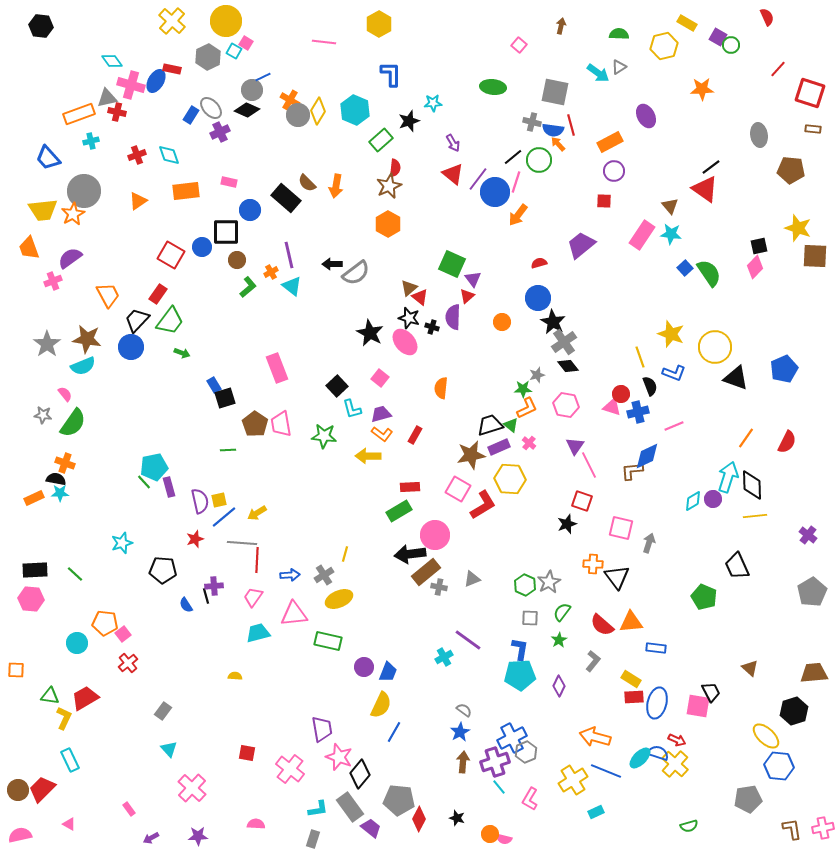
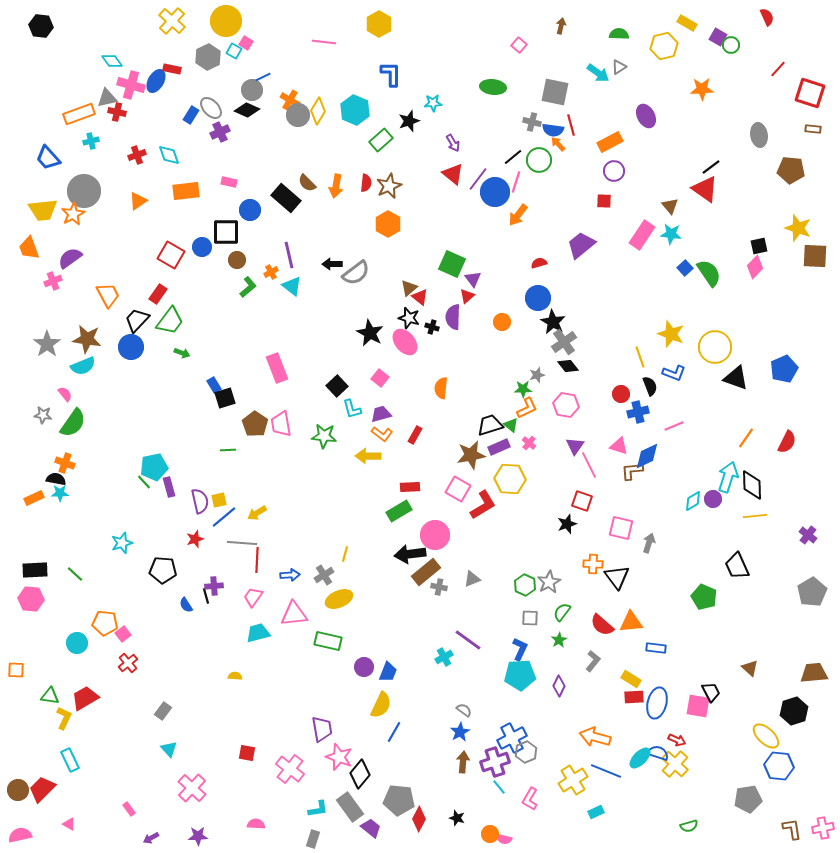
red semicircle at (395, 168): moved 29 px left, 15 px down
pink triangle at (612, 407): moved 7 px right, 39 px down
blue L-shape at (520, 649): rotated 15 degrees clockwise
